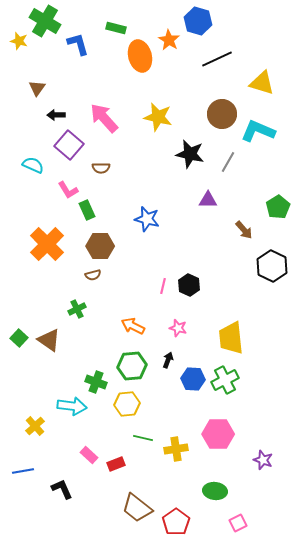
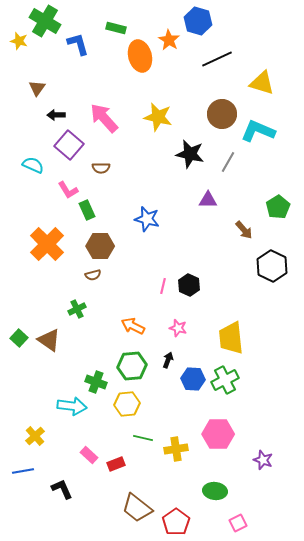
yellow cross at (35, 426): moved 10 px down
